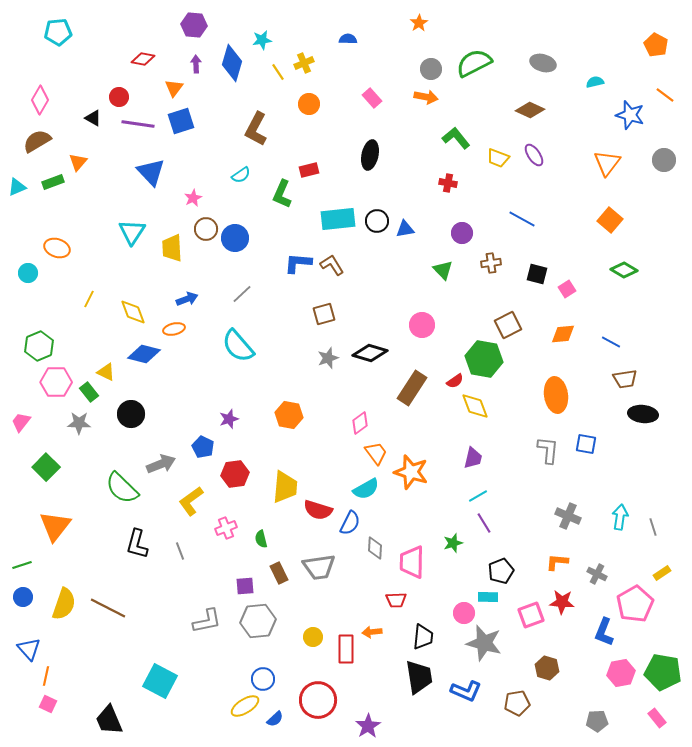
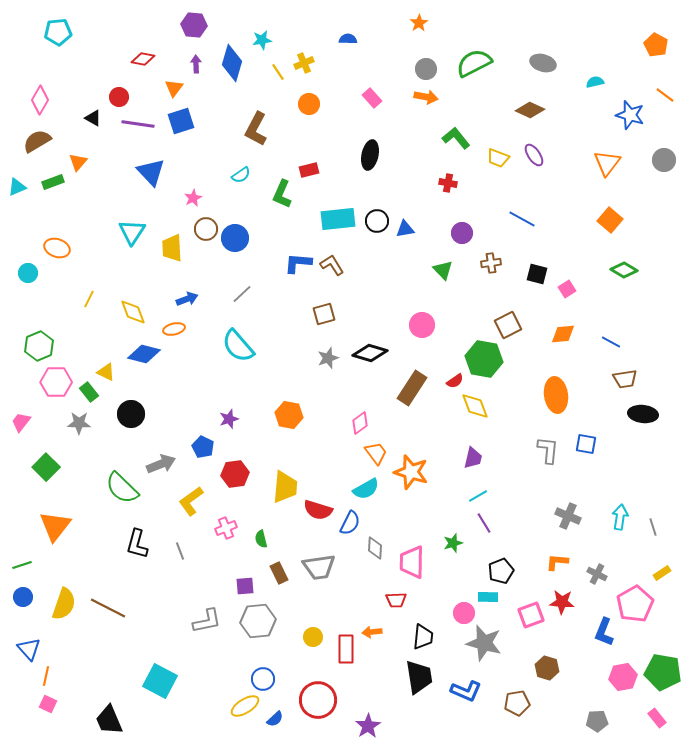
gray circle at (431, 69): moved 5 px left
pink hexagon at (621, 673): moved 2 px right, 4 px down
